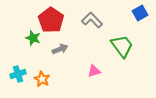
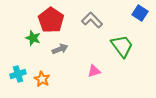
blue square: rotated 28 degrees counterclockwise
